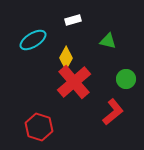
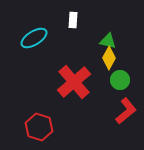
white rectangle: rotated 70 degrees counterclockwise
cyan ellipse: moved 1 px right, 2 px up
yellow diamond: moved 43 px right
green circle: moved 6 px left, 1 px down
red L-shape: moved 13 px right, 1 px up
